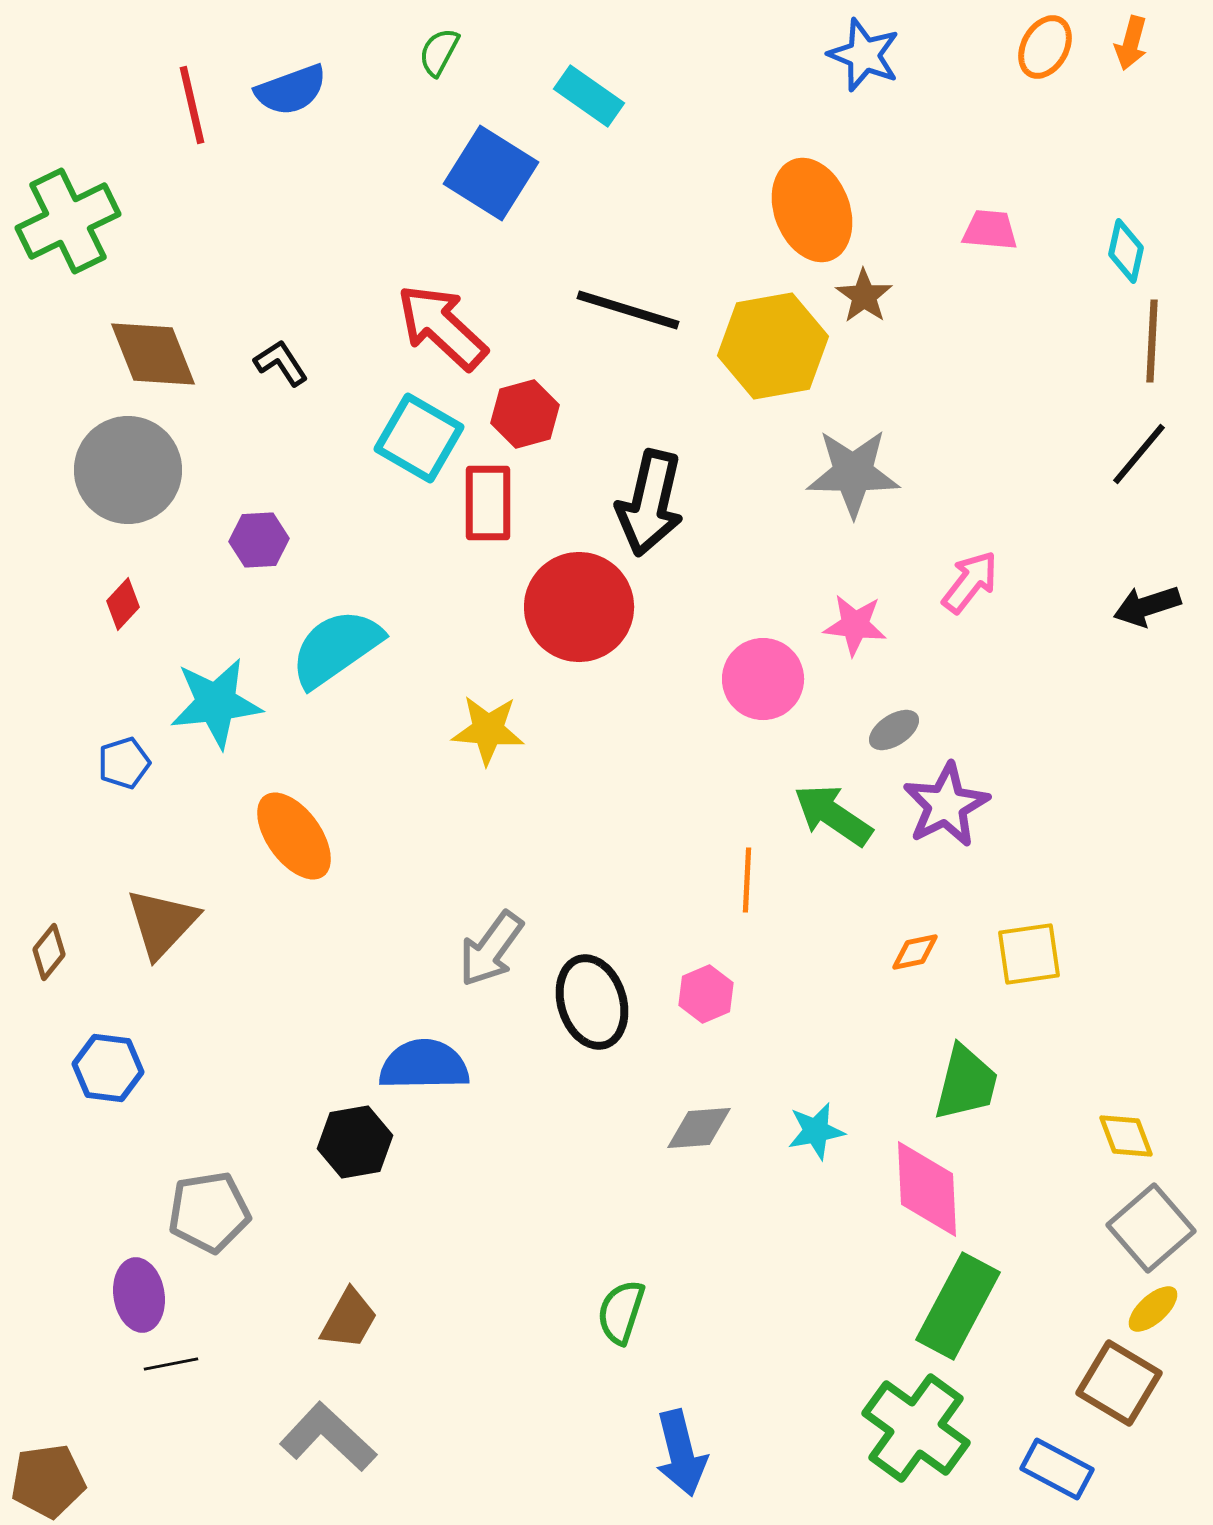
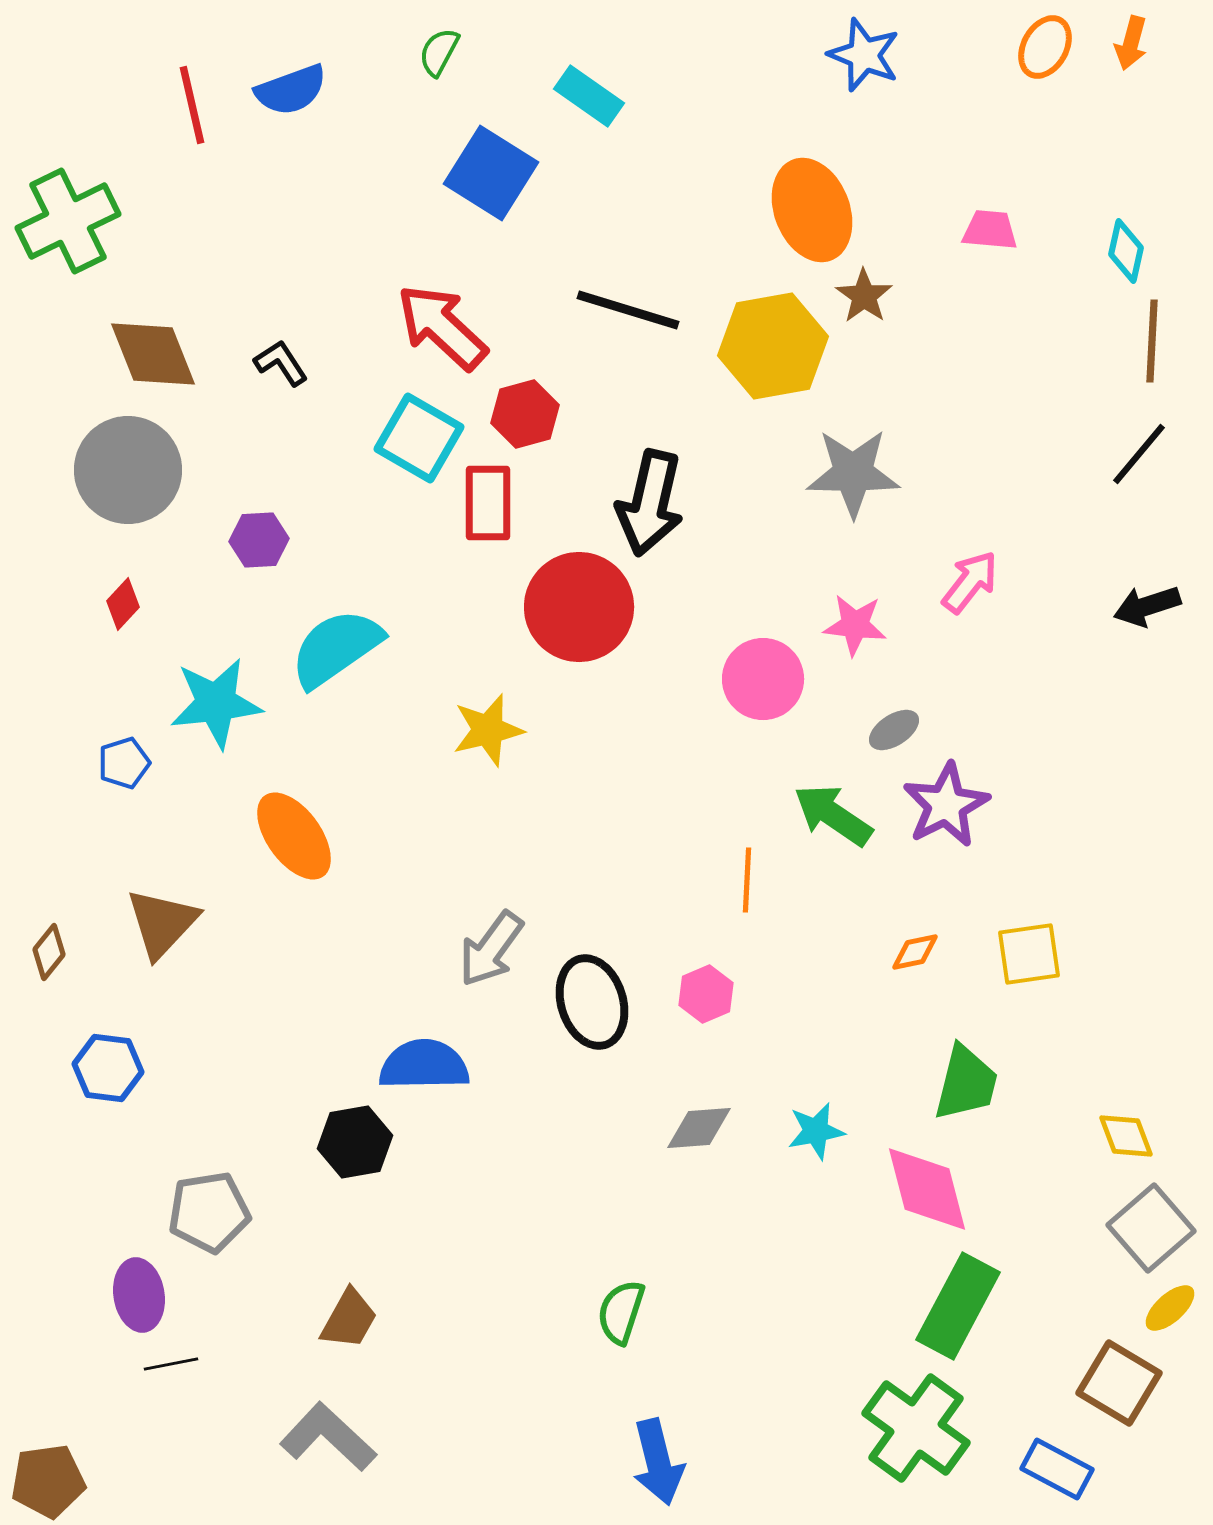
yellow star at (488, 730): rotated 18 degrees counterclockwise
pink diamond at (927, 1189): rotated 12 degrees counterclockwise
yellow ellipse at (1153, 1309): moved 17 px right, 1 px up
blue arrow at (681, 1453): moved 23 px left, 9 px down
